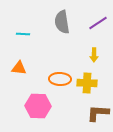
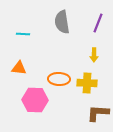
purple line: rotated 36 degrees counterclockwise
orange ellipse: moved 1 px left
pink hexagon: moved 3 px left, 6 px up
